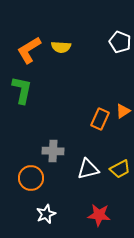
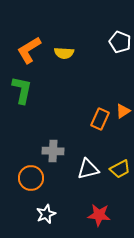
yellow semicircle: moved 3 px right, 6 px down
